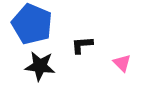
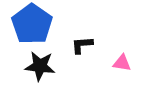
blue pentagon: rotated 12 degrees clockwise
pink triangle: rotated 36 degrees counterclockwise
